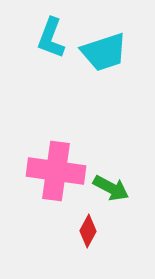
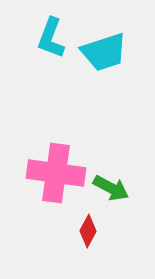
pink cross: moved 2 px down
